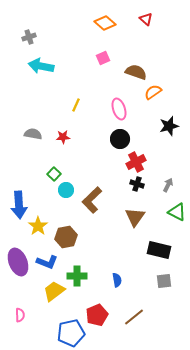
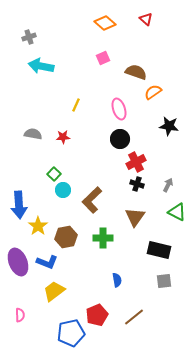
black star: rotated 24 degrees clockwise
cyan circle: moved 3 px left
green cross: moved 26 px right, 38 px up
